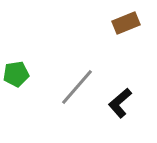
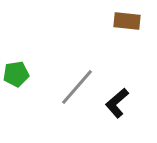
brown rectangle: moved 1 px right, 2 px up; rotated 28 degrees clockwise
black L-shape: moved 3 px left
